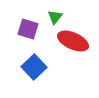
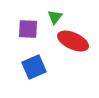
purple square: rotated 15 degrees counterclockwise
blue square: rotated 20 degrees clockwise
